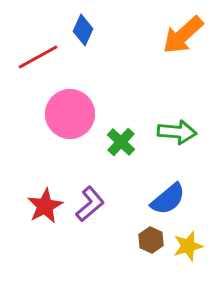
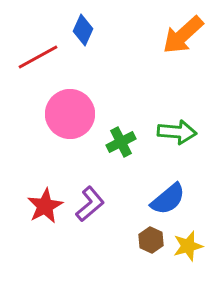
green cross: rotated 20 degrees clockwise
